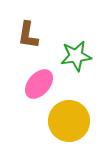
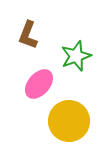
brown L-shape: rotated 12 degrees clockwise
green star: rotated 12 degrees counterclockwise
